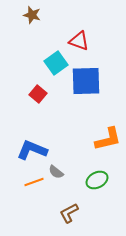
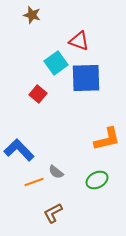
blue square: moved 3 px up
orange L-shape: moved 1 px left
blue L-shape: moved 13 px left; rotated 24 degrees clockwise
brown L-shape: moved 16 px left
